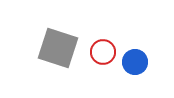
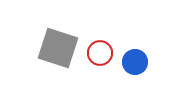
red circle: moved 3 px left, 1 px down
